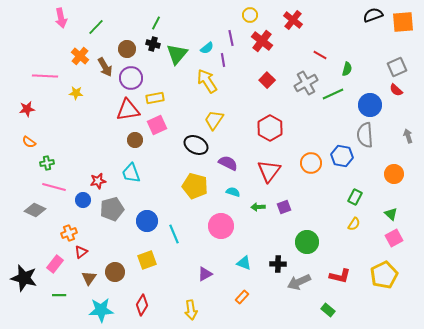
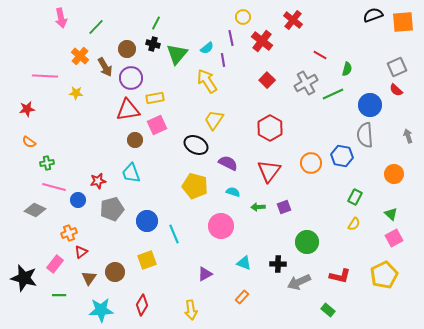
yellow circle at (250, 15): moved 7 px left, 2 px down
blue circle at (83, 200): moved 5 px left
